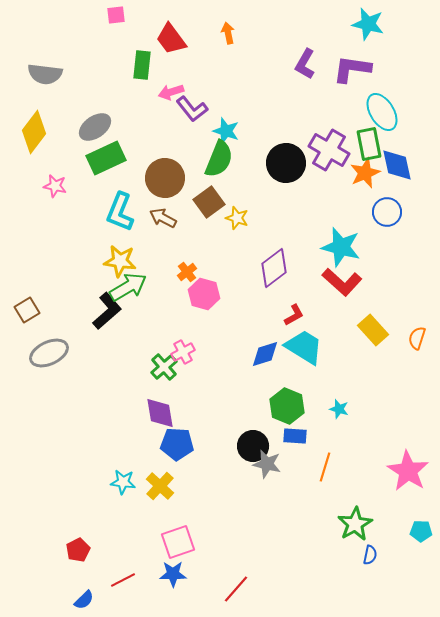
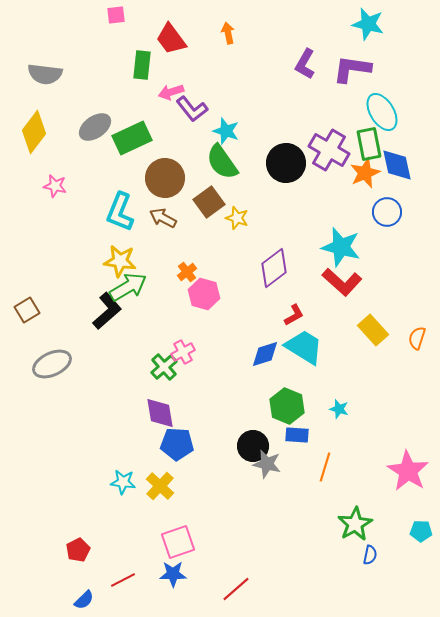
green rectangle at (106, 158): moved 26 px right, 20 px up
green semicircle at (219, 159): moved 3 px right, 3 px down; rotated 123 degrees clockwise
gray ellipse at (49, 353): moved 3 px right, 11 px down
blue rectangle at (295, 436): moved 2 px right, 1 px up
red line at (236, 589): rotated 8 degrees clockwise
